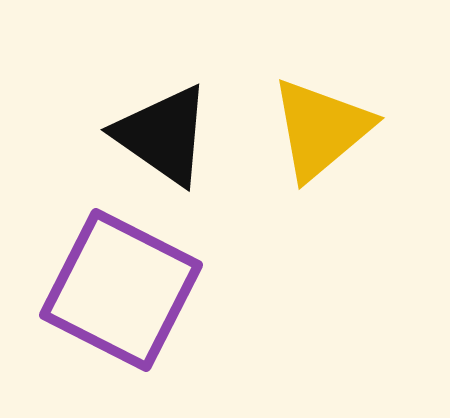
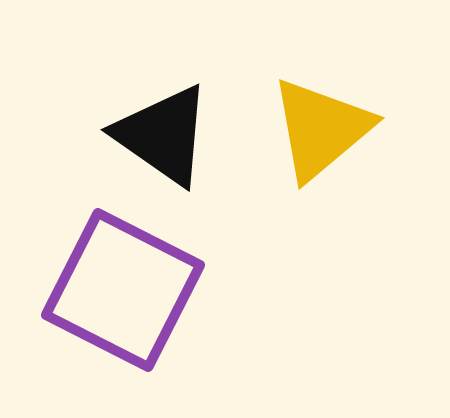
purple square: moved 2 px right
